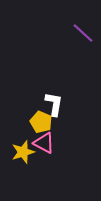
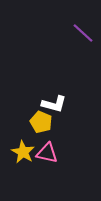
white L-shape: rotated 95 degrees clockwise
pink triangle: moved 3 px right, 10 px down; rotated 15 degrees counterclockwise
yellow star: rotated 25 degrees counterclockwise
